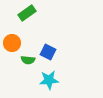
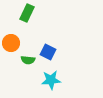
green rectangle: rotated 30 degrees counterclockwise
orange circle: moved 1 px left
cyan star: moved 2 px right
